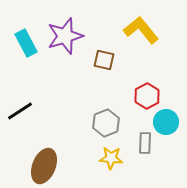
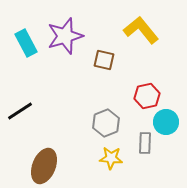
red hexagon: rotated 15 degrees clockwise
